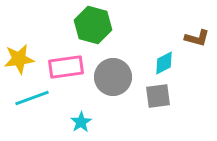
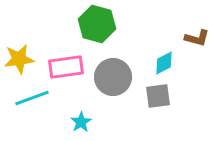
green hexagon: moved 4 px right, 1 px up
